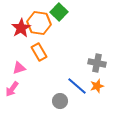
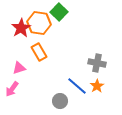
orange star: rotated 16 degrees counterclockwise
